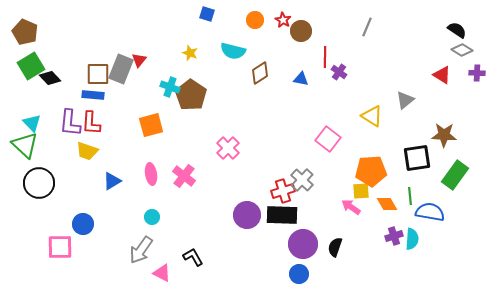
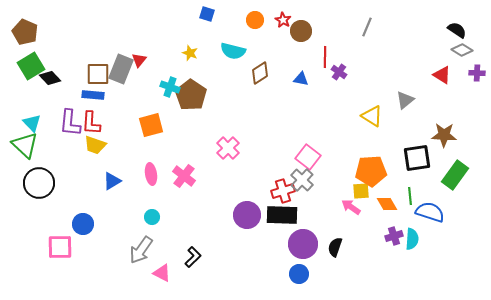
pink square at (328, 139): moved 20 px left, 18 px down
yellow trapezoid at (87, 151): moved 8 px right, 6 px up
blue semicircle at (430, 212): rotated 8 degrees clockwise
black L-shape at (193, 257): rotated 75 degrees clockwise
